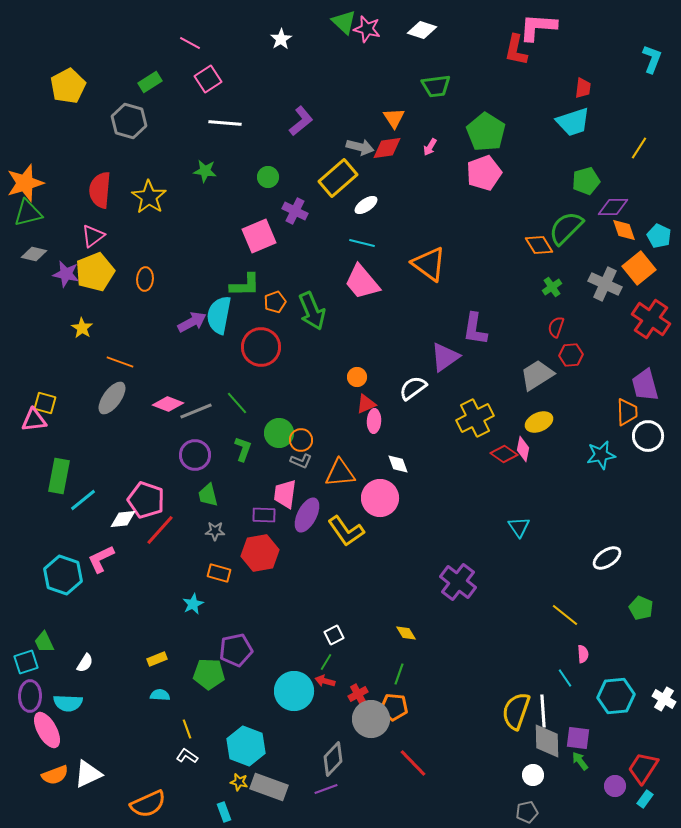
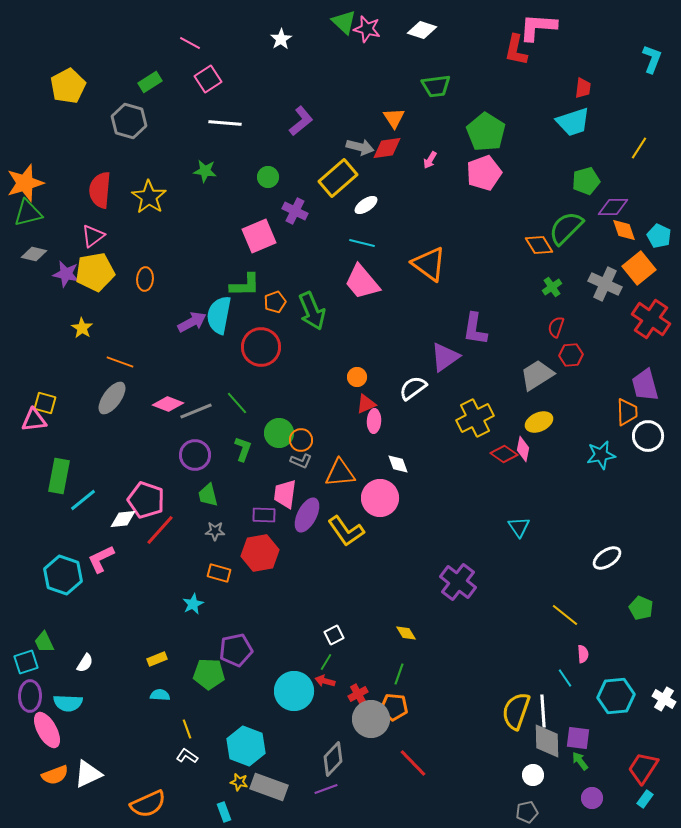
pink arrow at (430, 147): moved 13 px down
yellow pentagon at (95, 272): rotated 12 degrees clockwise
purple circle at (615, 786): moved 23 px left, 12 px down
